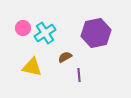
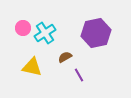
purple line: rotated 24 degrees counterclockwise
